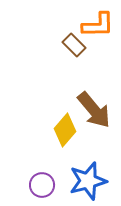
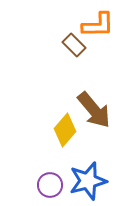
purple circle: moved 8 px right
